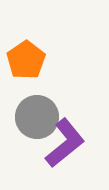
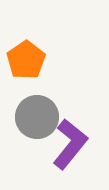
purple L-shape: moved 5 px right, 1 px down; rotated 12 degrees counterclockwise
